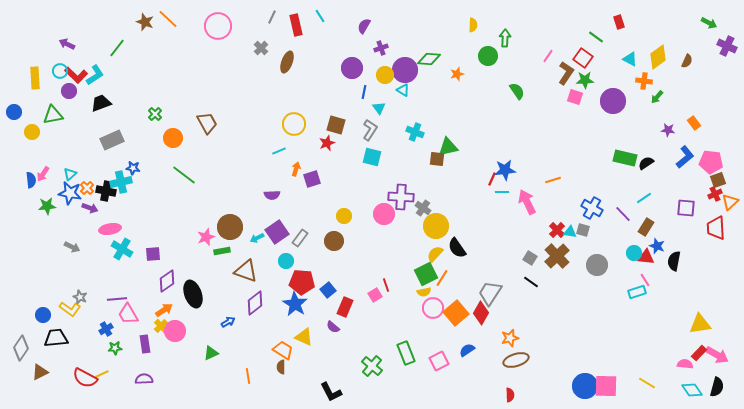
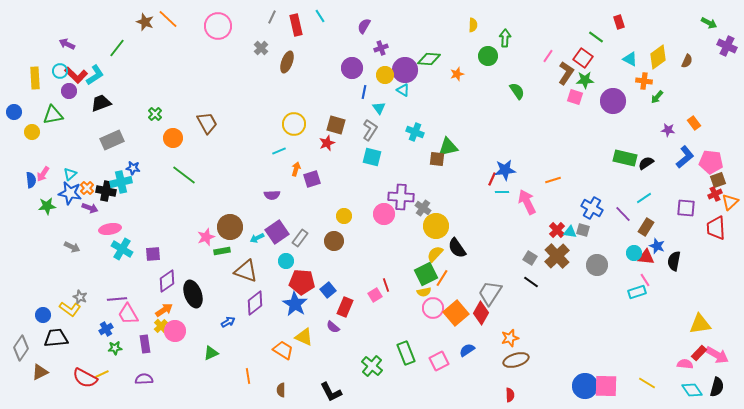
brown semicircle at (281, 367): moved 23 px down
